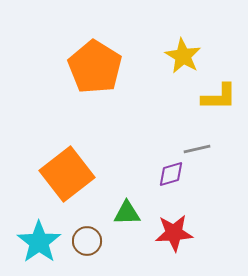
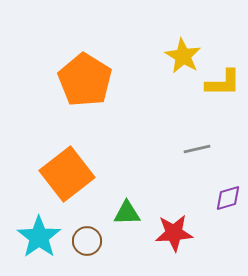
orange pentagon: moved 10 px left, 13 px down
yellow L-shape: moved 4 px right, 14 px up
purple diamond: moved 57 px right, 24 px down
cyan star: moved 5 px up
